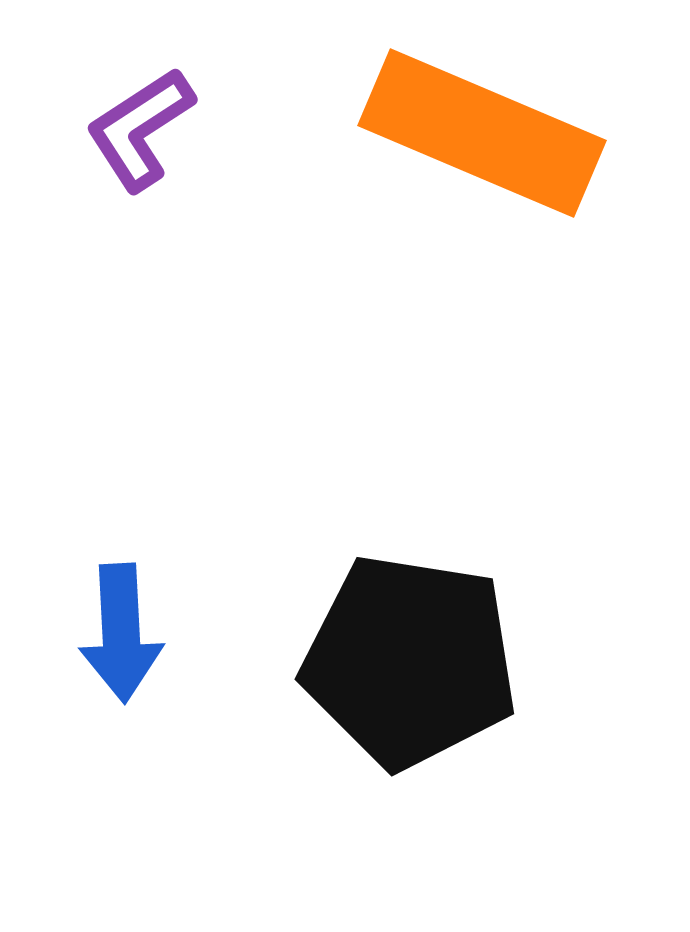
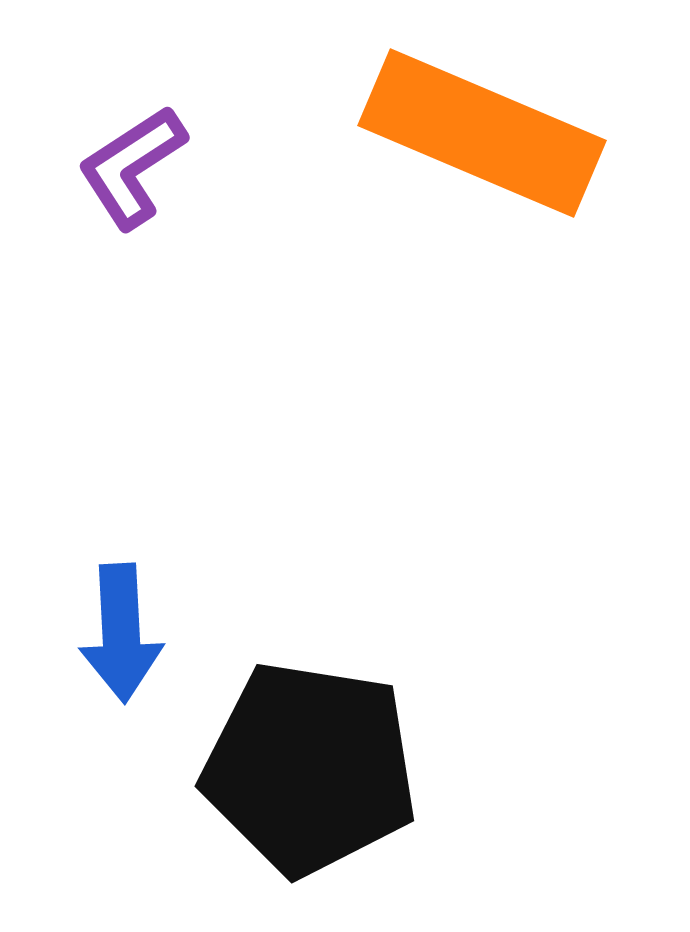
purple L-shape: moved 8 px left, 38 px down
black pentagon: moved 100 px left, 107 px down
